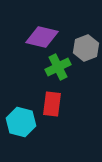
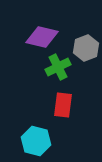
red rectangle: moved 11 px right, 1 px down
cyan hexagon: moved 15 px right, 19 px down
